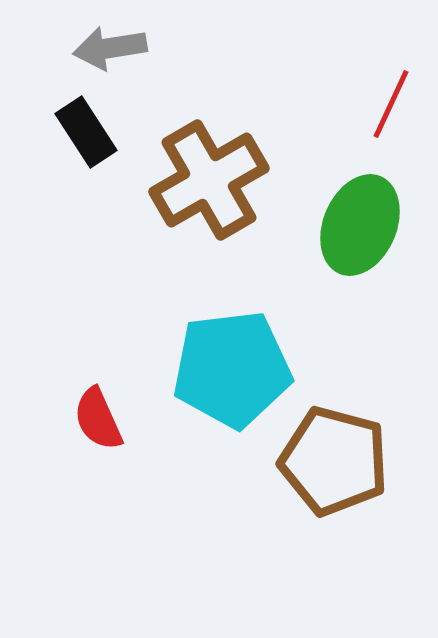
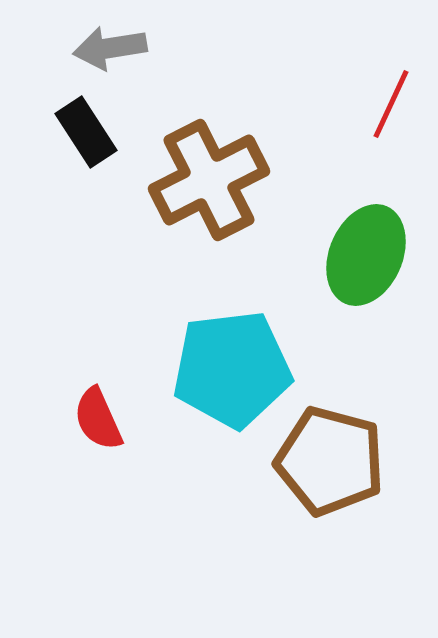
brown cross: rotated 3 degrees clockwise
green ellipse: moved 6 px right, 30 px down
brown pentagon: moved 4 px left
